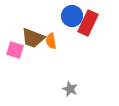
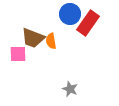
blue circle: moved 2 px left, 2 px up
red rectangle: rotated 10 degrees clockwise
pink square: moved 3 px right, 4 px down; rotated 18 degrees counterclockwise
